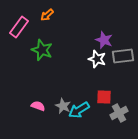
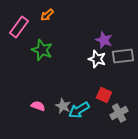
red square: moved 2 px up; rotated 21 degrees clockwise
